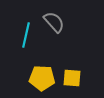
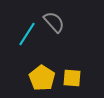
cyan line: moved 1 px right, 1 px up; rotated 20 degrees clockwise
yellow pentagon: rotated 30 degrees clockwise
